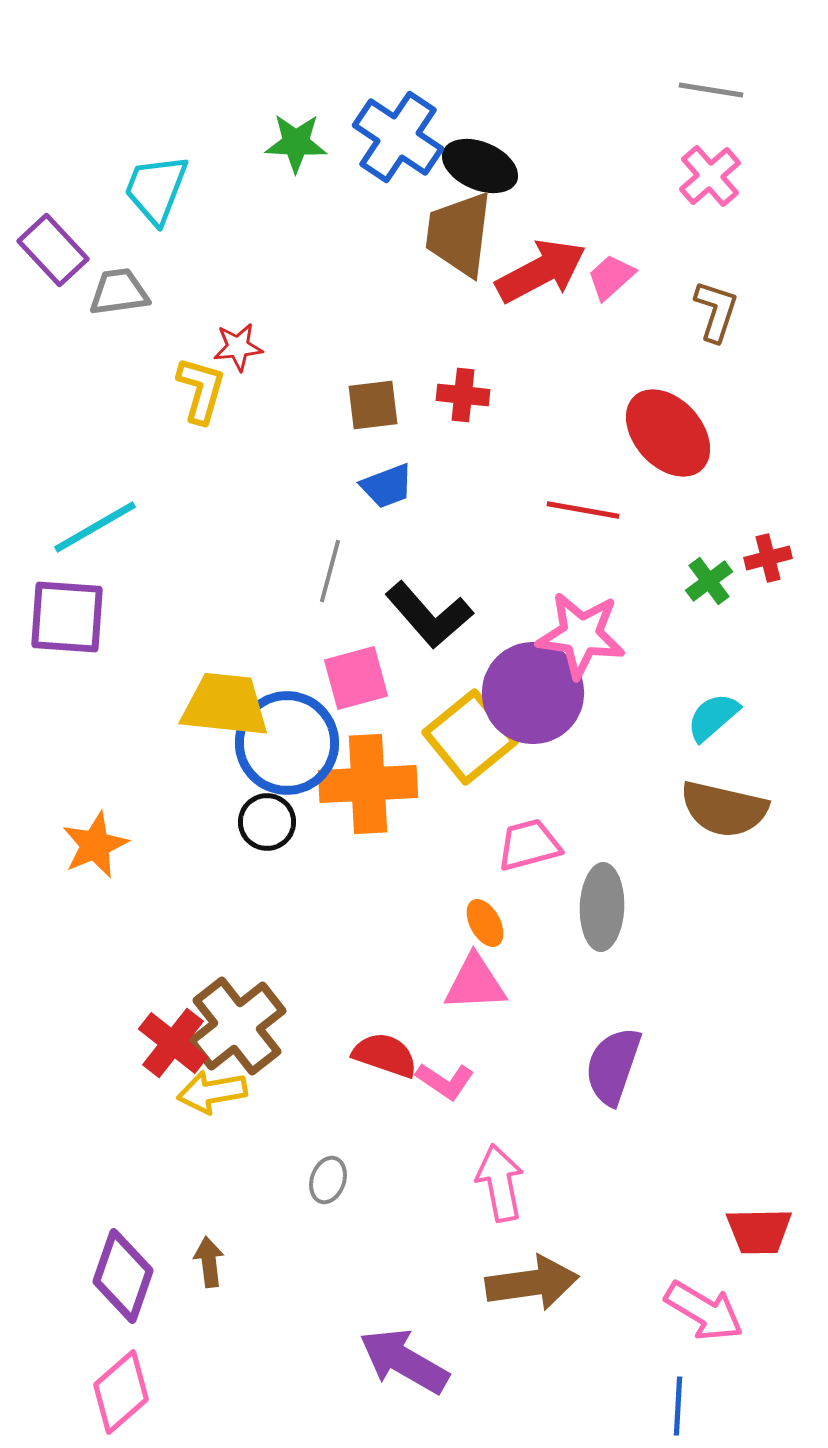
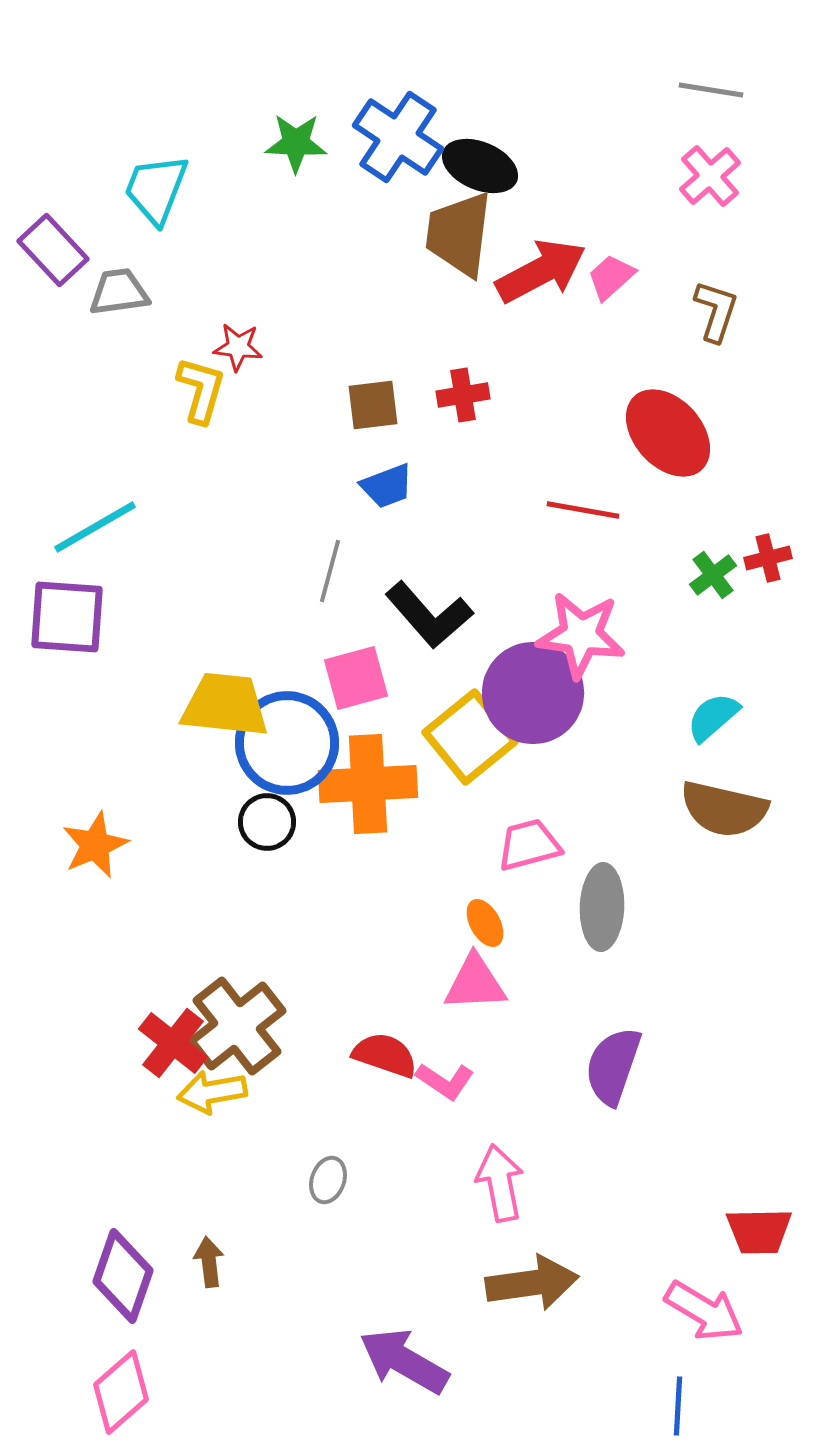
red star at (238, 347): rotated 12 degrees clockwise
red cross at (463, 395): rotated 15 degrees counterclockwise
green cross at (709, 581): moved 4 px right, 6 px up
